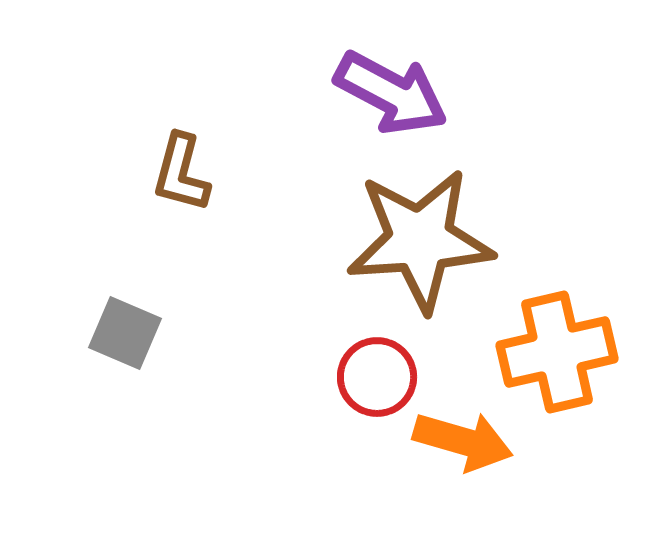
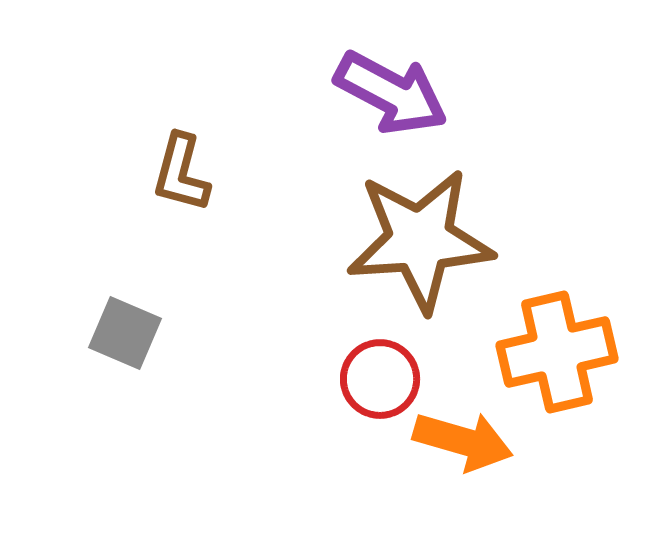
red circle: moved 3 px right, 2 px down
